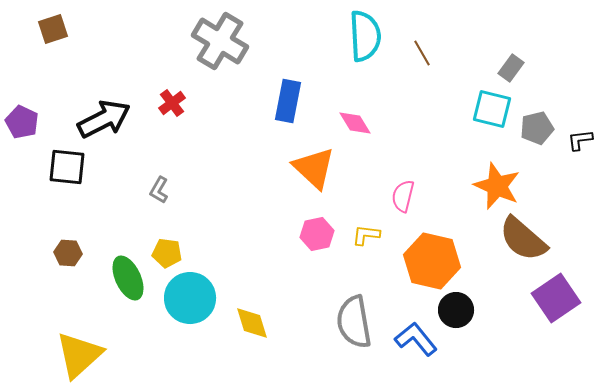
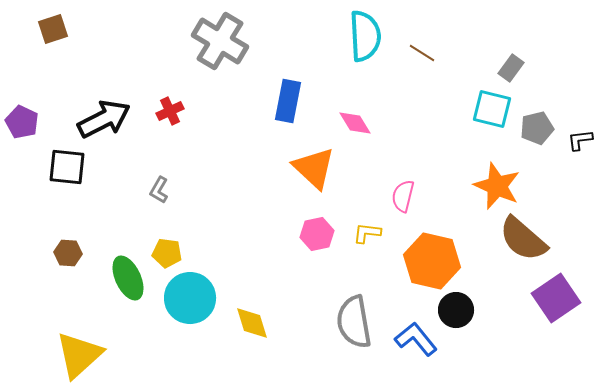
brown line: rotated 28 degrees counterclockwise
red cross: moved 2 px left, 8 px down; rotated 12 degrees clockwise
yellow L-shape: moved 1 px right, 2 px up
